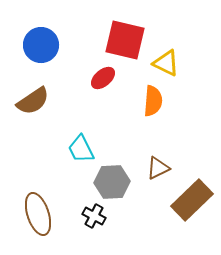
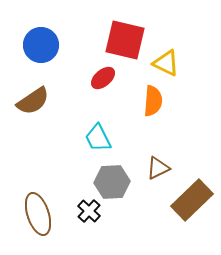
cyan trapezoid: moved 17 px right, 11 px up
black cross: moved 5 px left, 5 px up; rotated 15 degrees clockwise
